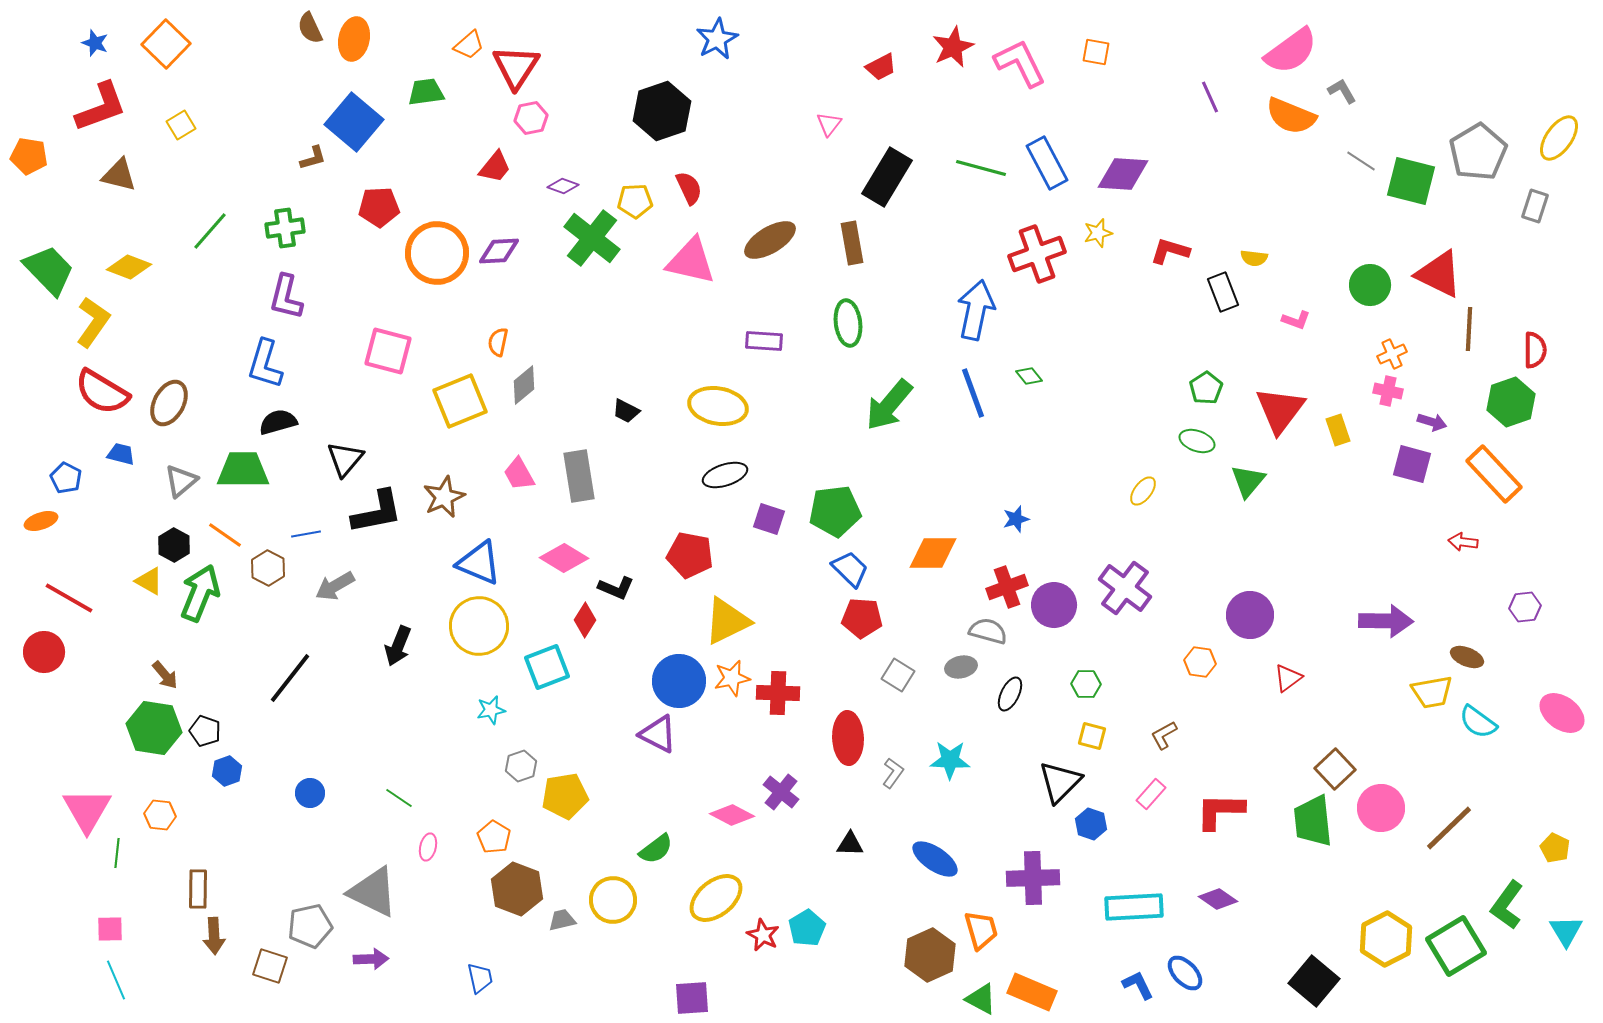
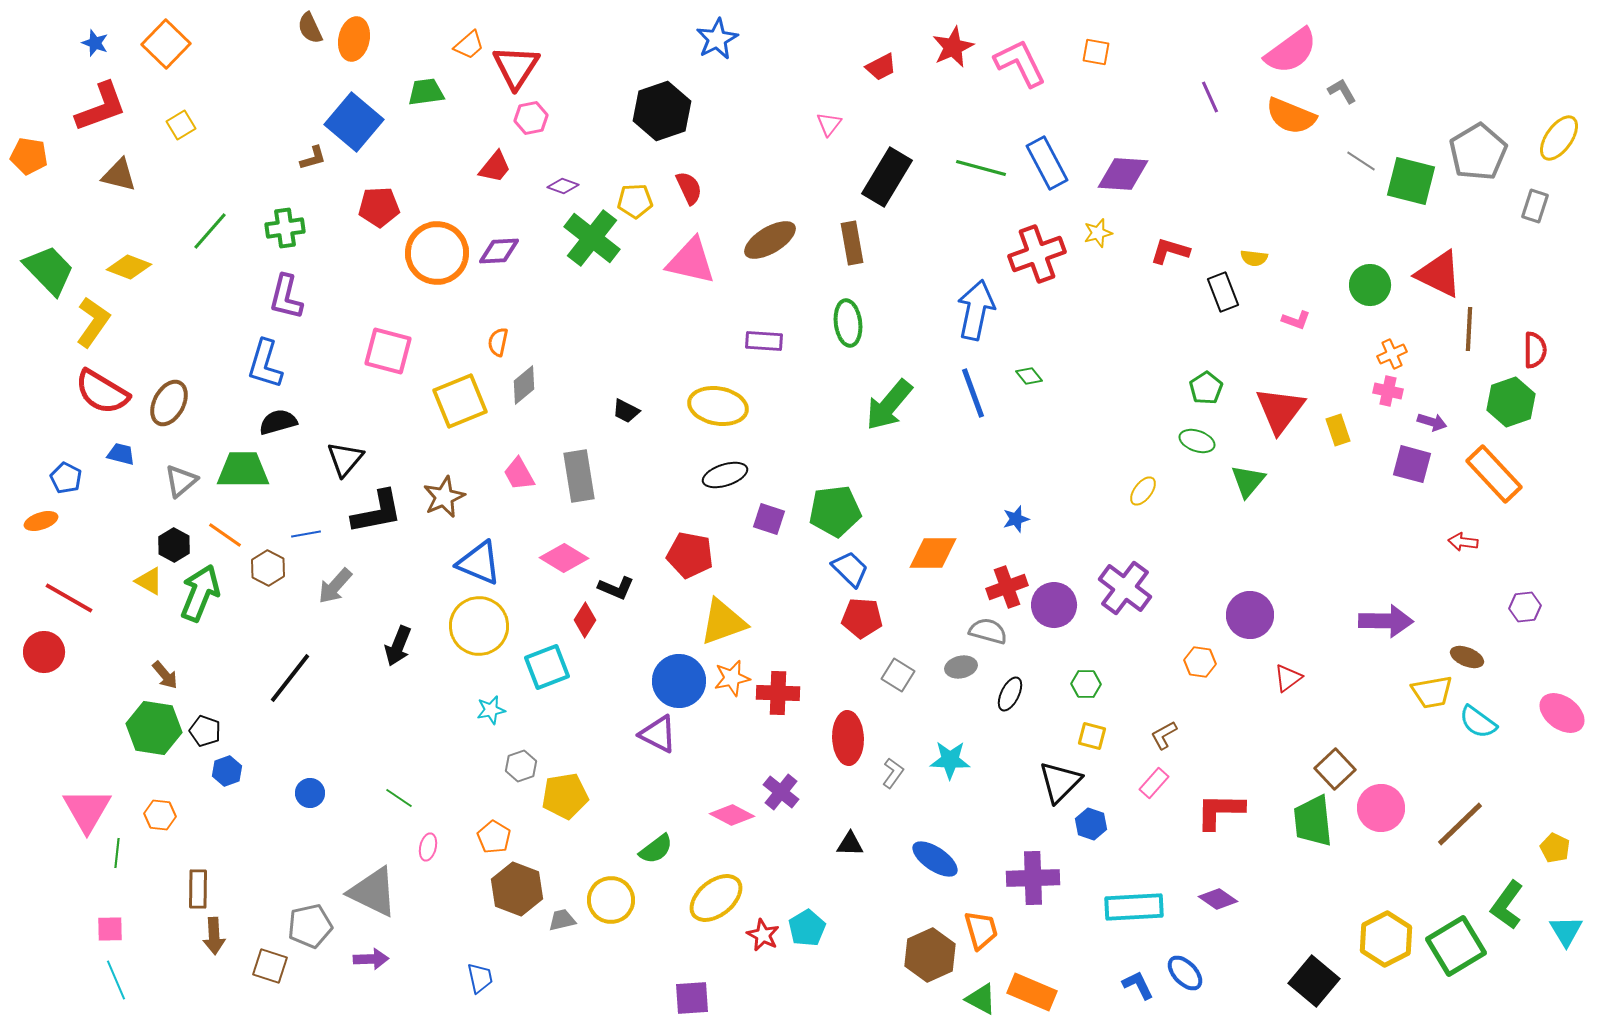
gray arrow at (335, 586): rotated 18 degrees counterclockwise
yellow triangle at (727, 621): moved 4 px left, 1 px down; rotated 6 degrees clockwise
pink rectangle at (1151, 794): moved 3 px right, 11 px up
brown line at (1449, 828): moved 11 px right, 4 px up
yellow circle at (613, 900): moved 2 px left
